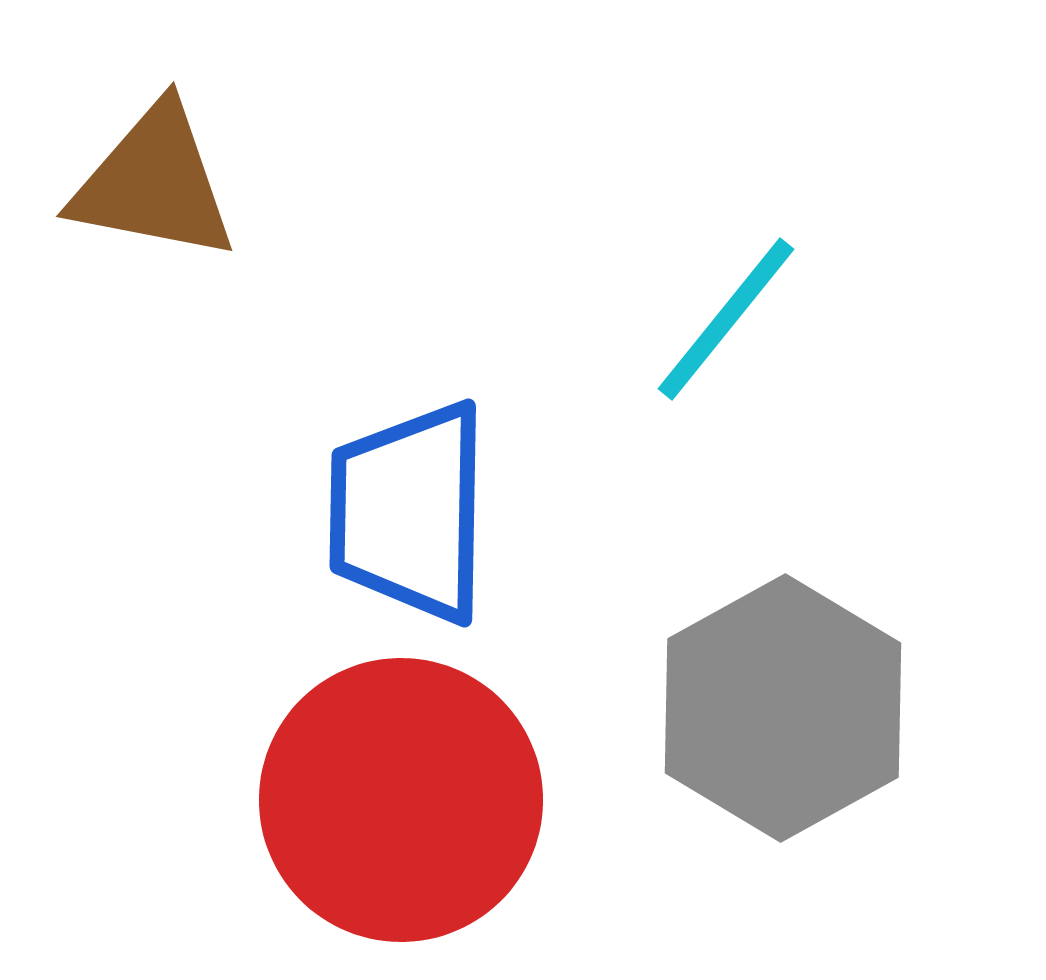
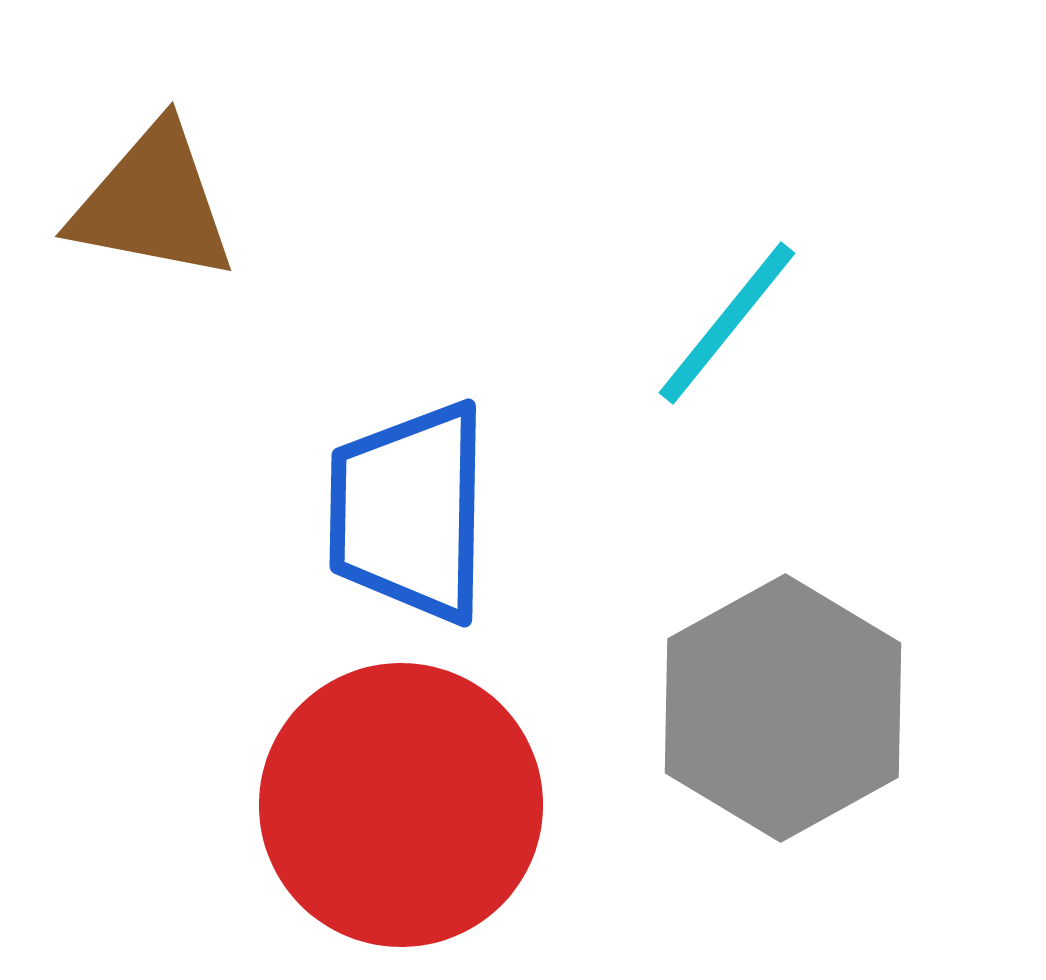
brown triangle: moved 1 px left, 20 px down
cyan line: moved 1 px right, 4 px down
red circle: moved 5 px down
